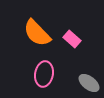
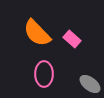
pink ellipse: rotated 10 degrees counterclockwise
gray ellipse: moved 1 px right, 1 px down
